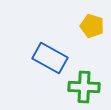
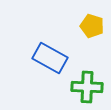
green cross: moved 3 px right
